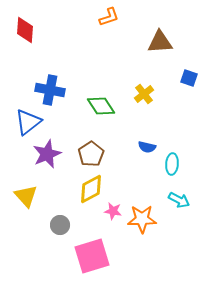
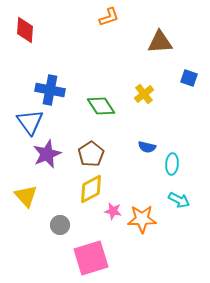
blue triangle: moved 2 px right; rotated 28 degrees counterclockwise
pink square: moved 1 px left, 2 px down
